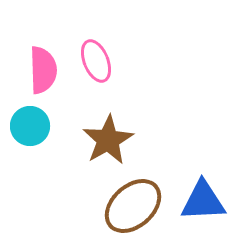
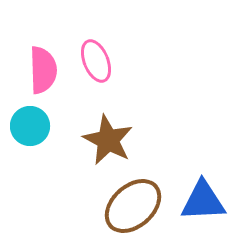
brown star: rotated 15 degrees counterclockwise
